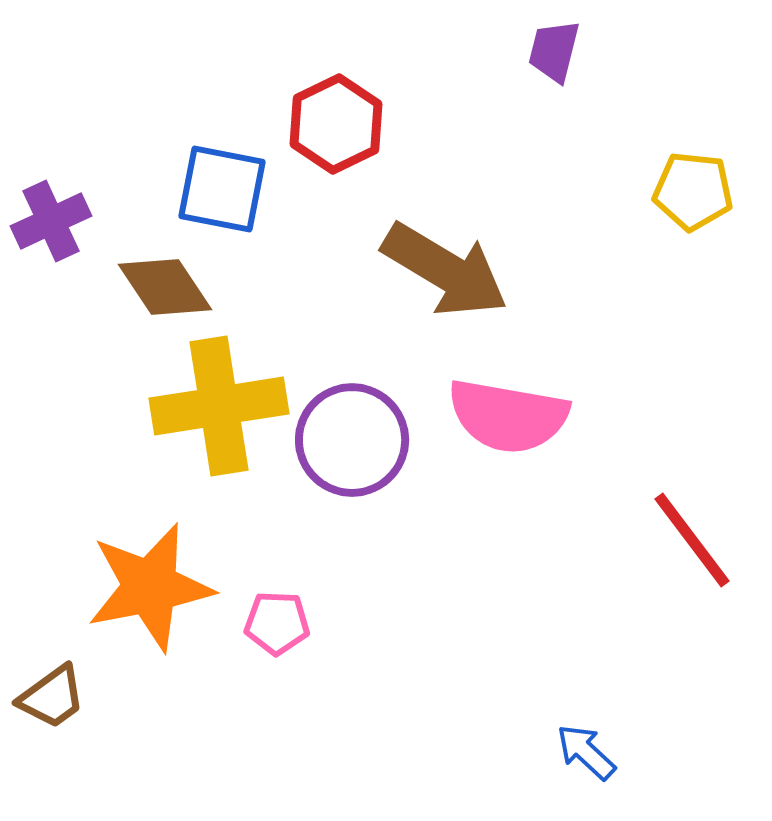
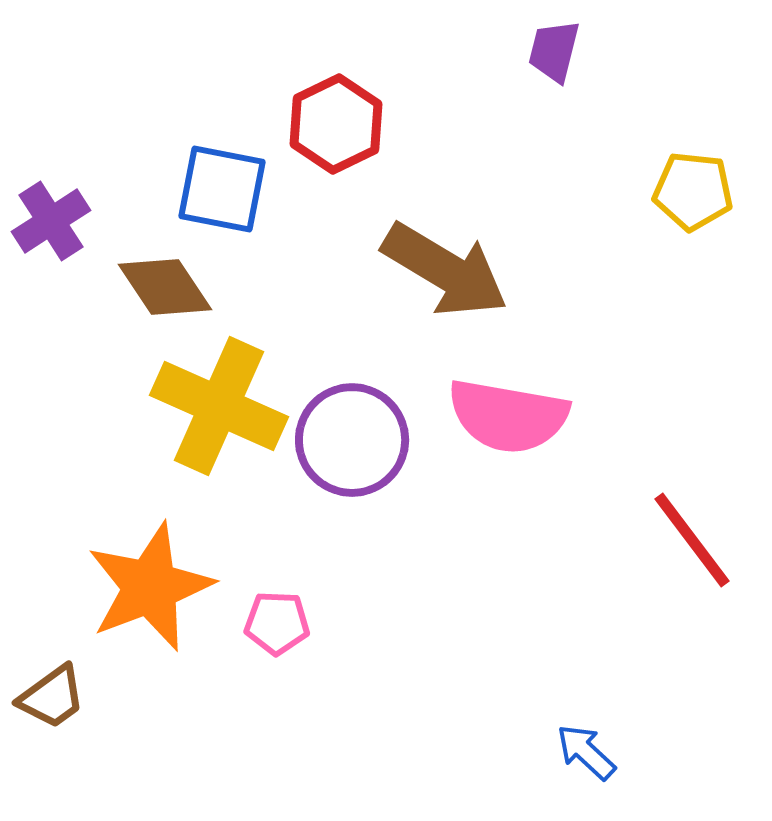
purple cross: rotated 8 degrees counterclockwise
yellow cross: rotated 33 degrees clockwise
orange star: rotated 10 degrees counterclockwise
